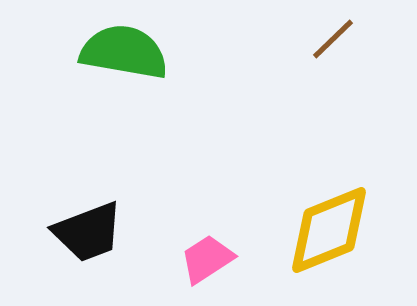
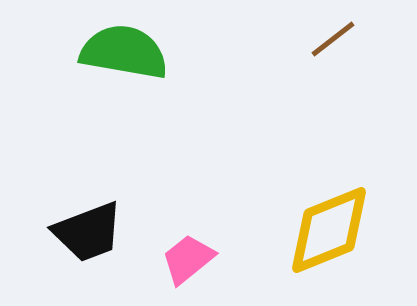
brown line: rotated 6 degrees clockwise
pink trapezoid: moved 19 px left; rotated 6 degrees counterclockwise
